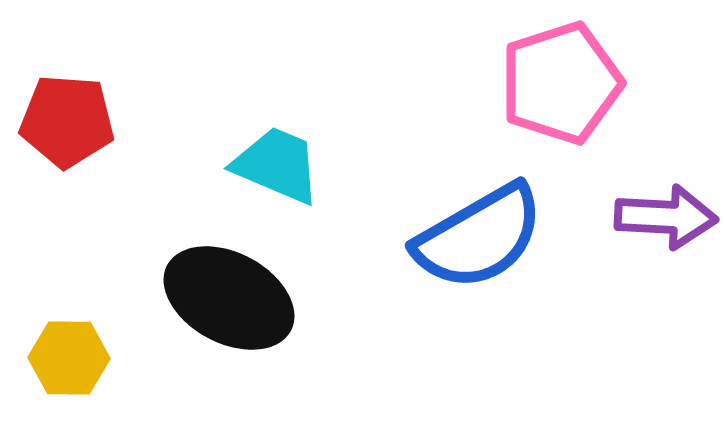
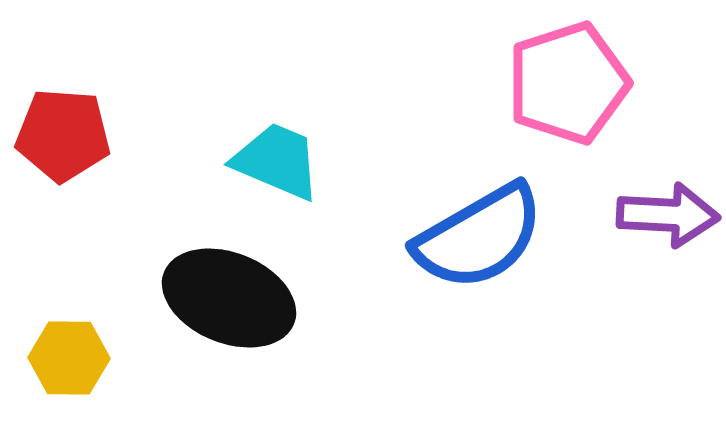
pink pentagon: moved 7 px right
red pentagon: moved 4 px left, 14 px down
cyan trapezoid: moved 4 px up
purple arrow: moved 2 px right, 2 px up
black ellipse: rotated 6 degrees counterclockwise
